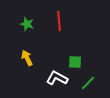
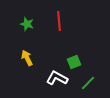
green square: moved 1 px left; rotated 24 degrees counterclockwise
